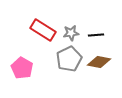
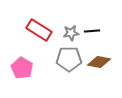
red rectangle: moved 4 px left
black line: moved 4 px left, 4 px up
gray pentagon: rotated 25 degrees clockwise
